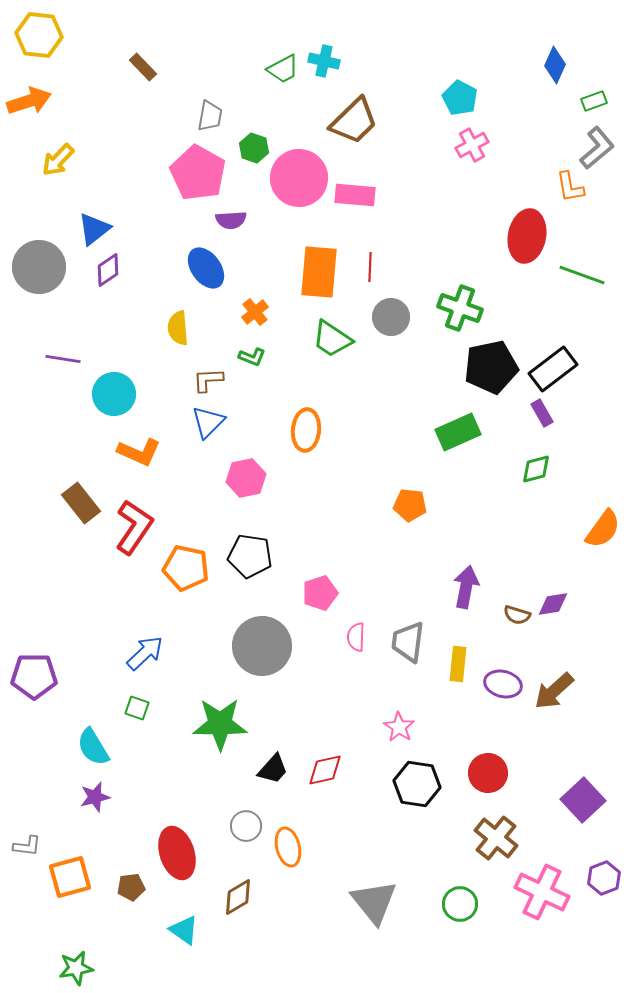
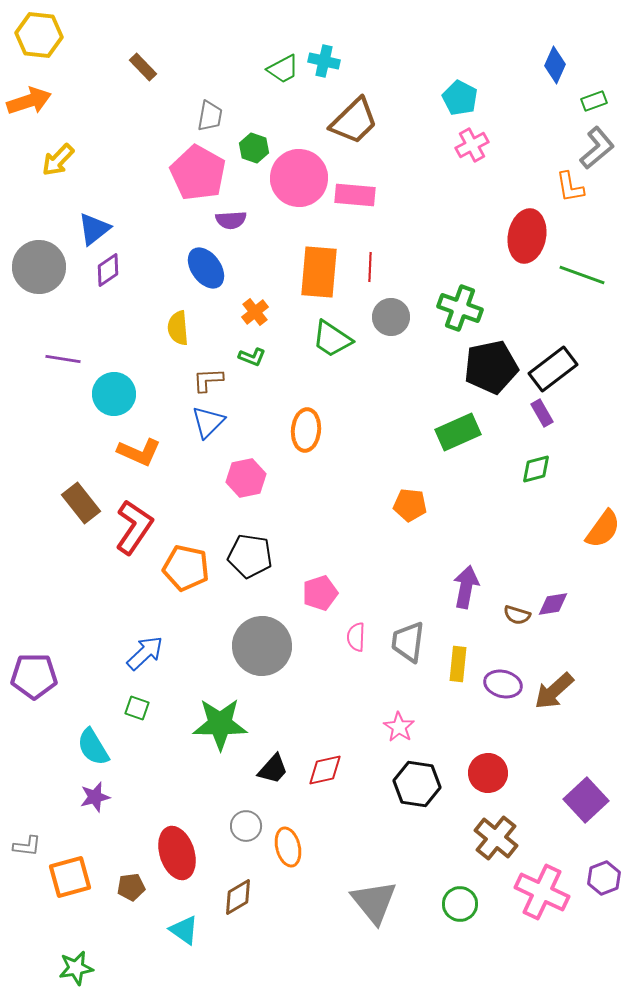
purple square at (583, 800): moved 3 px right
